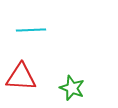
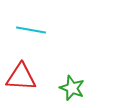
cyan line: rotated 12 degrees clockwise
